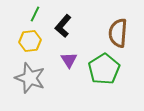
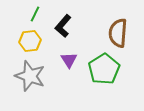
gray star: moved 2 px up
